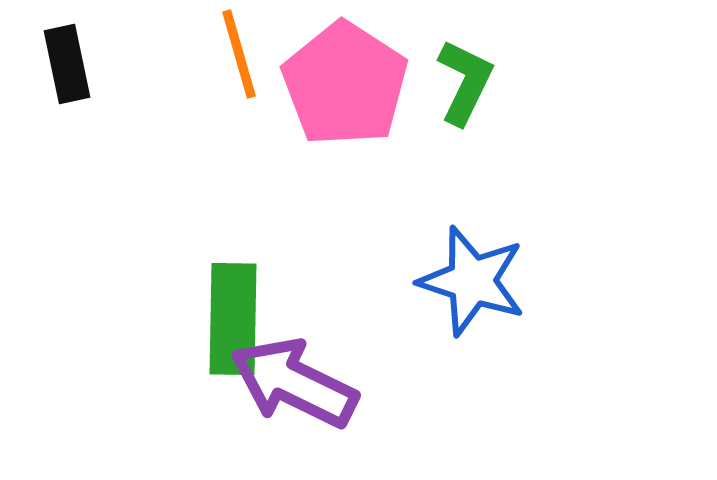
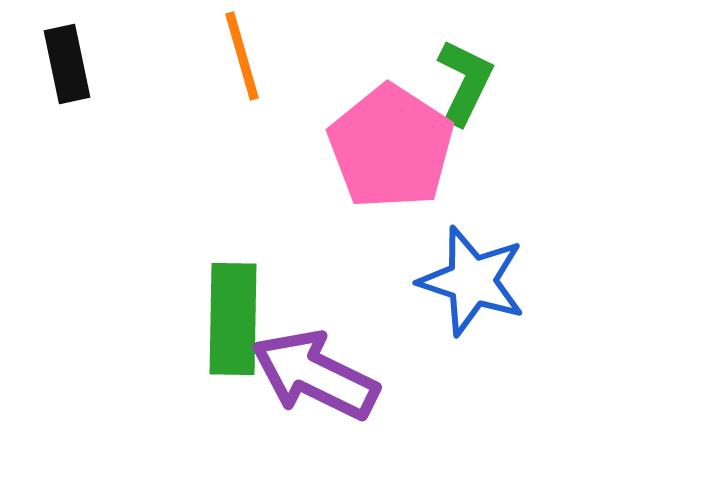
orange line: moved 3 px right, 2 px down
pink pentagon: moved 46 px right, 63 px down
purple arrow: moved 21 px right, 8 px up
